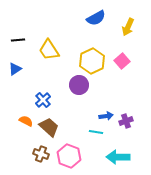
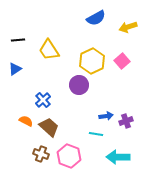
yellow arrow: rotated 48 degrees clockwise
cyan line: moved 2 px down
